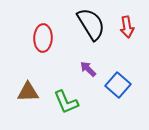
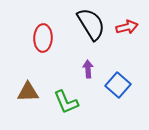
red arrow: rotated 95 degrees counterclockwise
purple arrow: rotated 42 degrees clockwise
